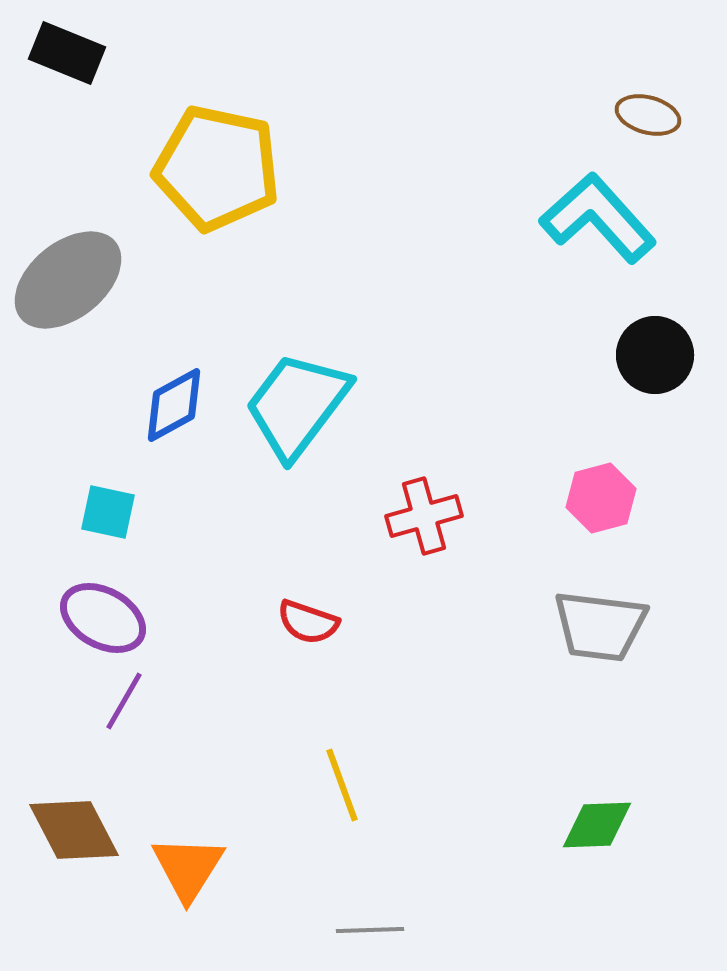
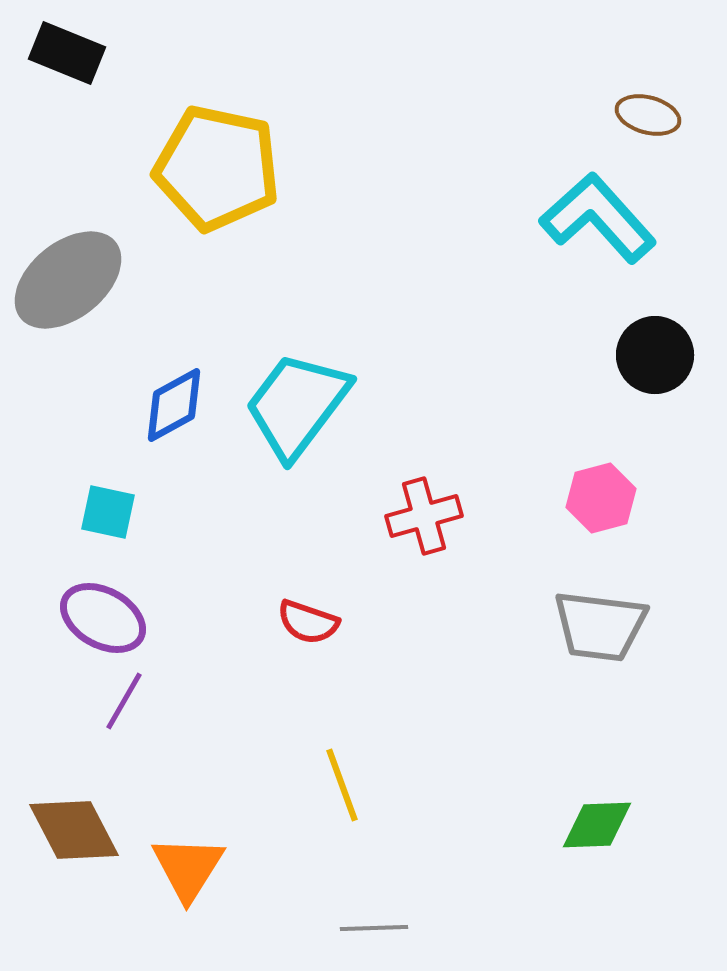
gray line: moved 4 px right, 2 px up
